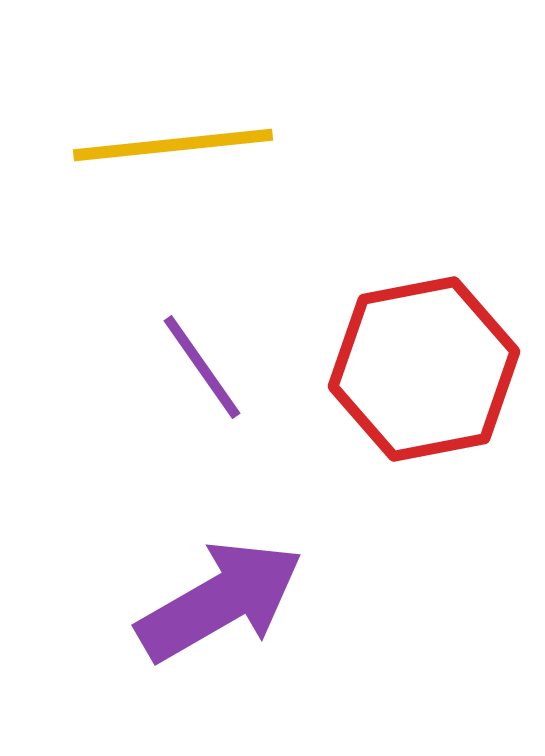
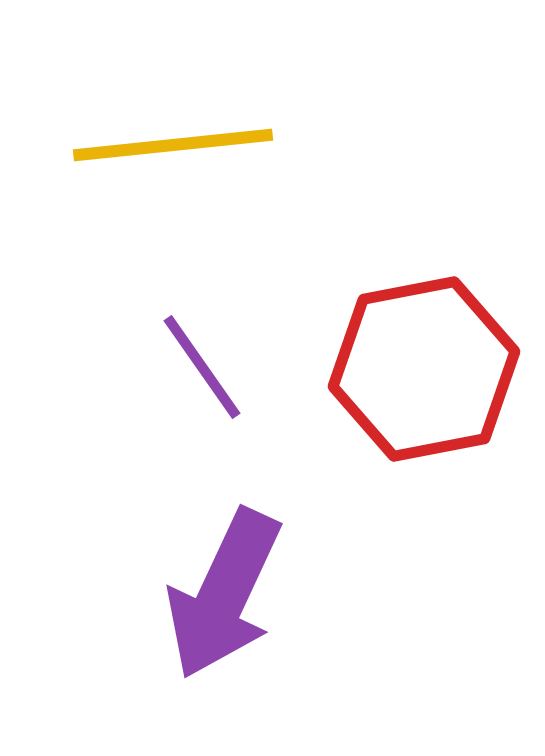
purple arrow: moved 4 px right, 7 px up; rotated 145 degrees clockwise
